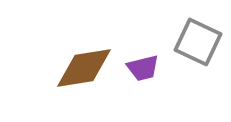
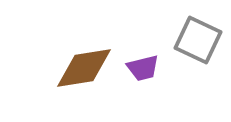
gray square: moved 2 px up
